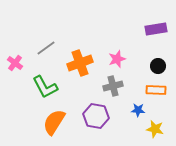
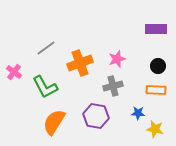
purple rectangle: rotated 10 degrees clockwise
pink cross: moved 1 px left, 9 px down
blue star: moved 3 px down
